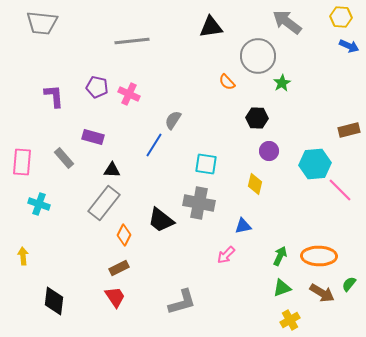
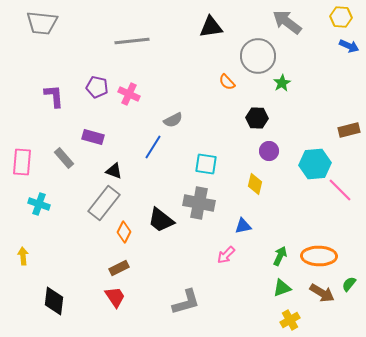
gray semicircle at (173, 120): rotated 150 degrees counterclockwise
blue line at (154, 145): moved 1 px left, 2 px down
black triangle at (112, 170): moved 2 px right, 1 px down; rotated 18 degrees clockwise
orange diamond at (124, 235): moved 3 px up
gray L-shape at (182, 302): moved 4 px right
